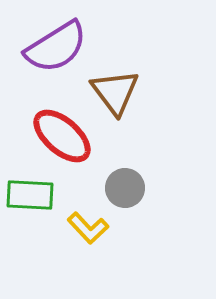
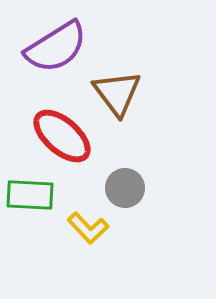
brown triangle: moved 2 px right, 1 px down
